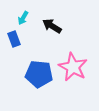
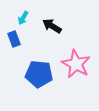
pink star: moved 3 px right, 3 px up
